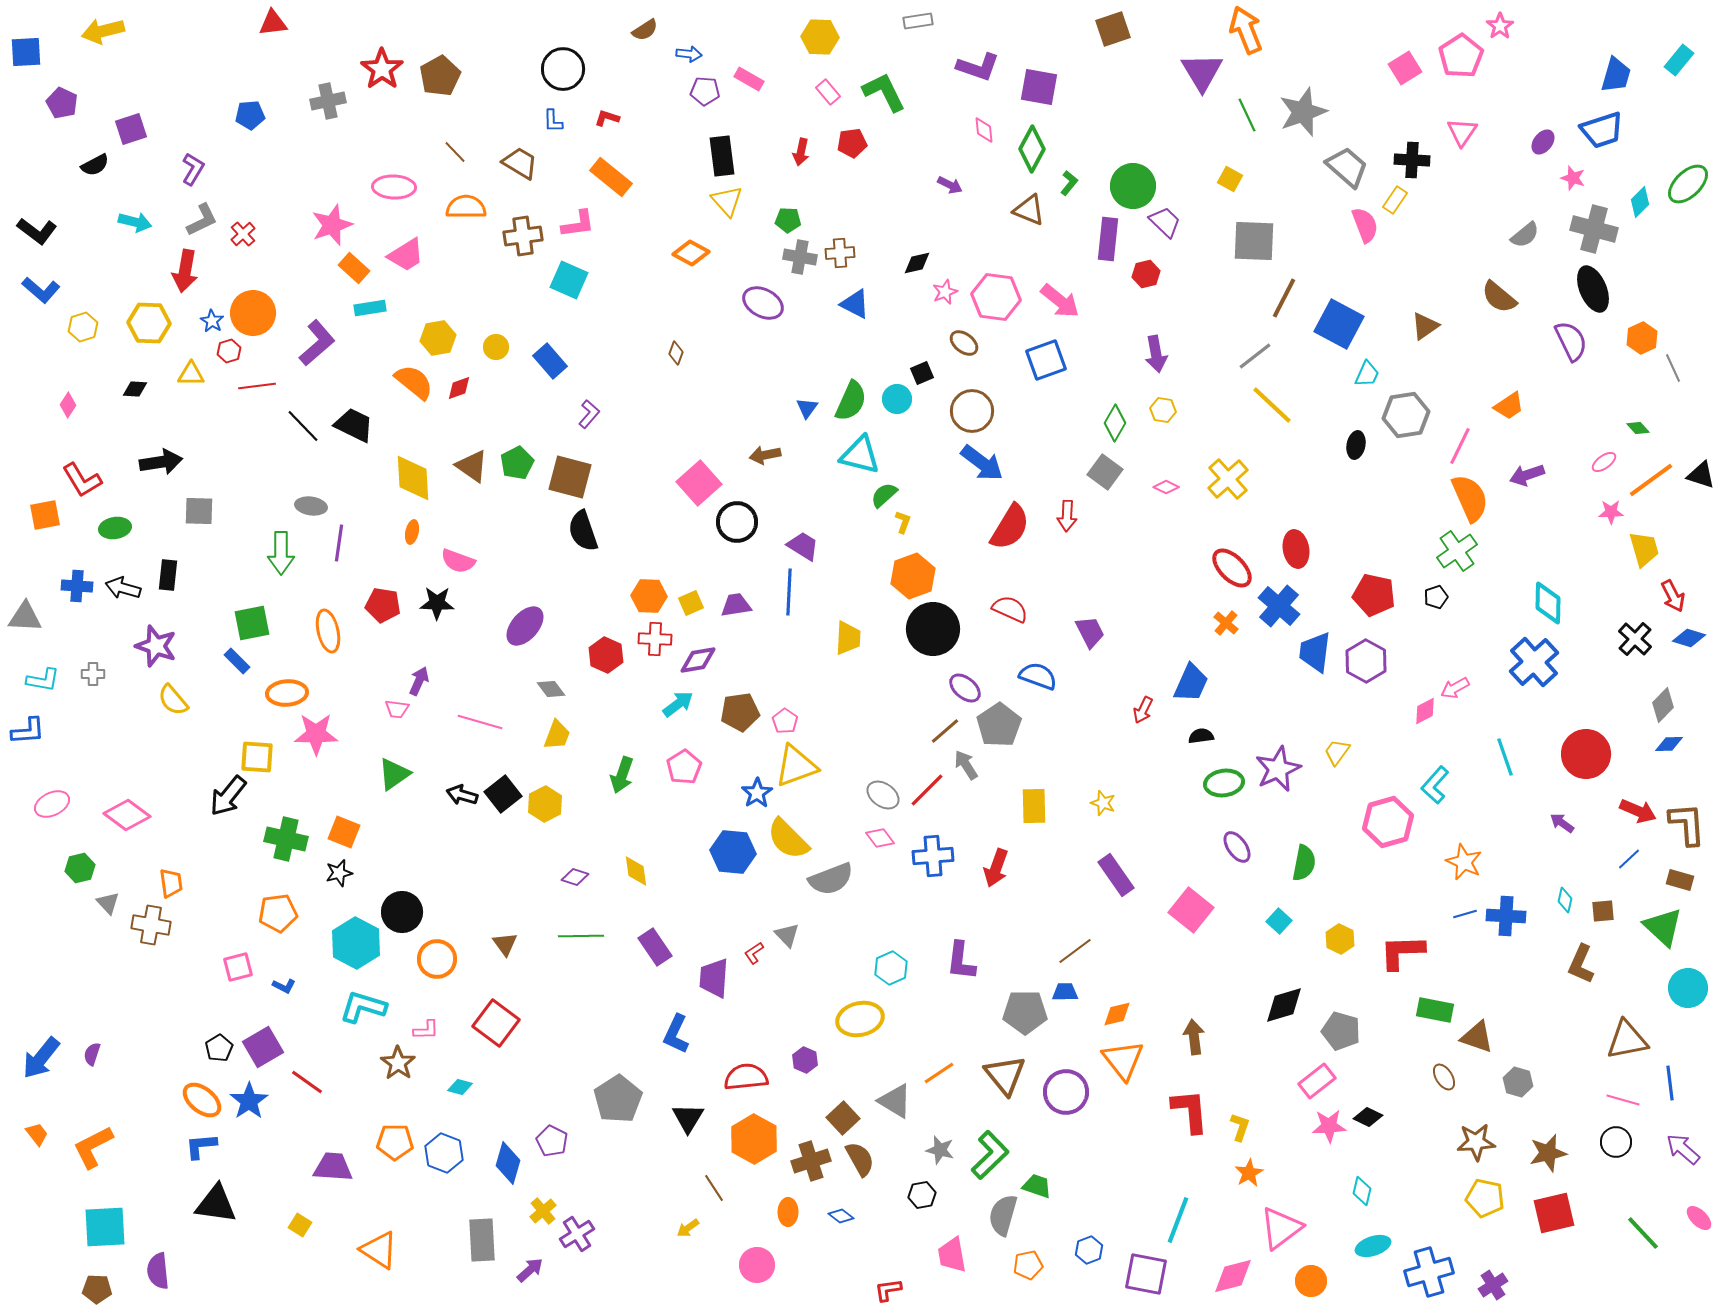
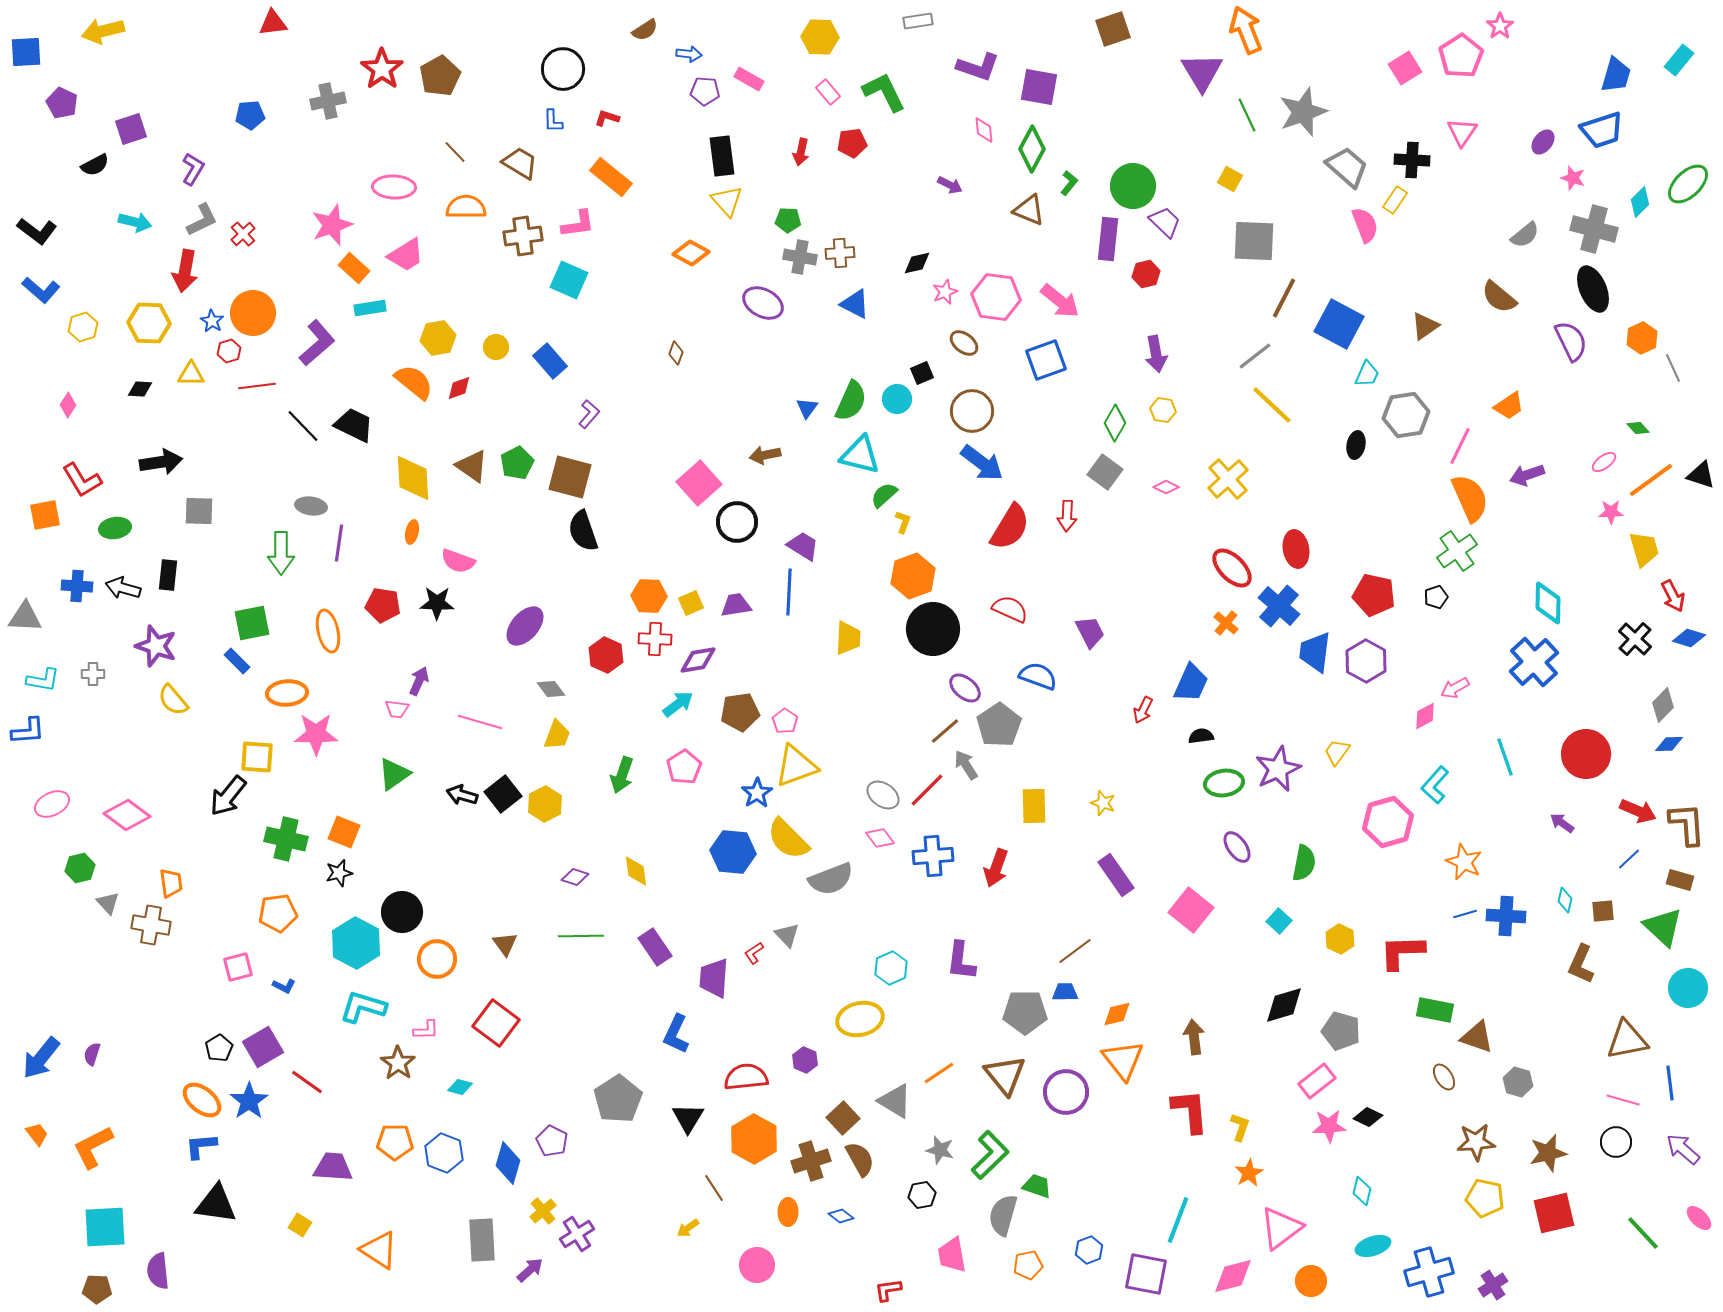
black diamond at (135, 389): moved 5 px right
pink diamond at (1425, 711): moved 5 px down
